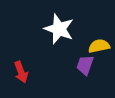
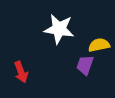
white star: rotated 12 degrees counterclockwise
yellow semicircle: moved 1 px up
